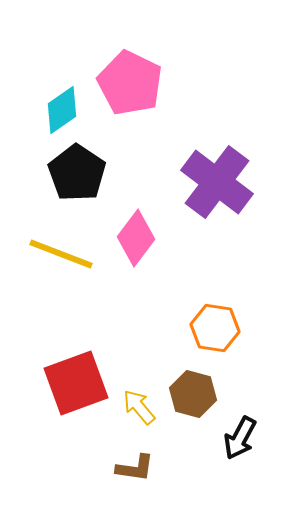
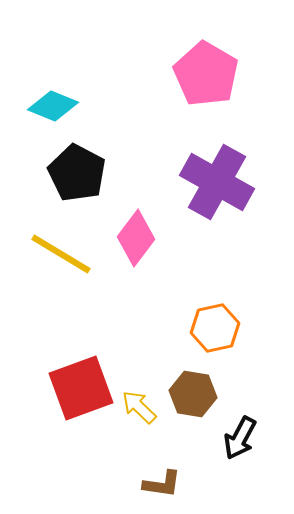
pink pentagon: moved 76 px right, 9 px up; rotated 4 degrees clockwise
cyan diamond: moved 9 px left, 4 px up; rotated 57 degrees clockwise
black pentagon: rotated 6 degrees counterclockwise
purple cross: rotated 8 degrees counterclockwise
yellow line: rotated 10 degrees clockwise
orange hexagon: rotated 21 degrees counterclockwise
red square: moved 5 px right, 5 px down
brown hexagon: rotated 6 degrees counterclockwise
yellow arrow: rotated 6 degrees counterclockwise
brown L-shape: moved 27 px right, 16 px down
